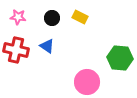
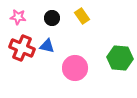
yellow rectangle: moved 2 px right, 1 px up; rotated 28 degrees clockwise
blue triangle: rotated 21 degrees counterclockwise
red cross: moved 6 px right, 2 px up; rotated 10 degrees clockwise
pink circle: moved 12 px left, 14 px up
